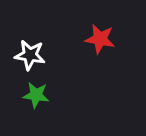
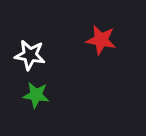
red star: moved 1 px right, 1 px down
